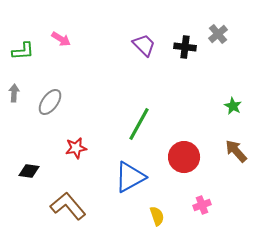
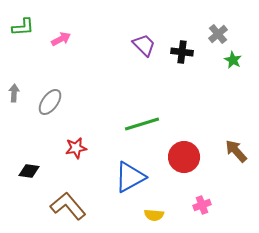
pink arrow: rotated 60 degrees counterclockwise
black cross: moved 3 px left, 5 px down
green L-shape: moved 24 px up
green star: moved 46 px up
green line: moved 3 px right; rotated 44 degrees clockwise
yellow semicircle: moved 3 px left, 1 px up; rotated 114 degrees clockwise
